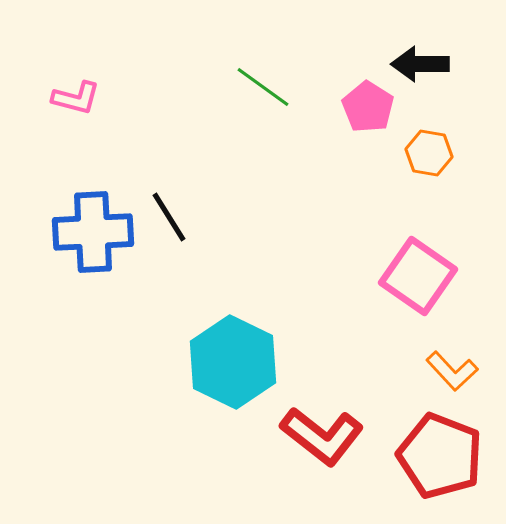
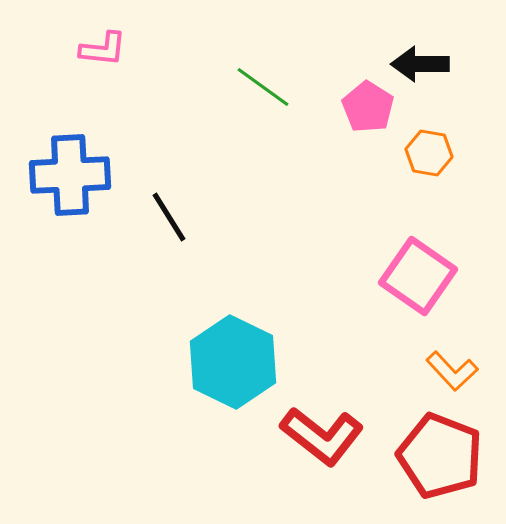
pink L-shape: moved 27 px right, 49 px up; rotated 9 degrees counterclockwise
blue cross: moved 23 px left, 57 px up
